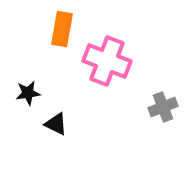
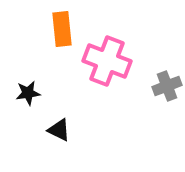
orange rectangle: rotated 16 degrees counterclockwise
gray cross: moved 4 px right, 21 px up
black triangle: moved 3 px right, 6 px down
